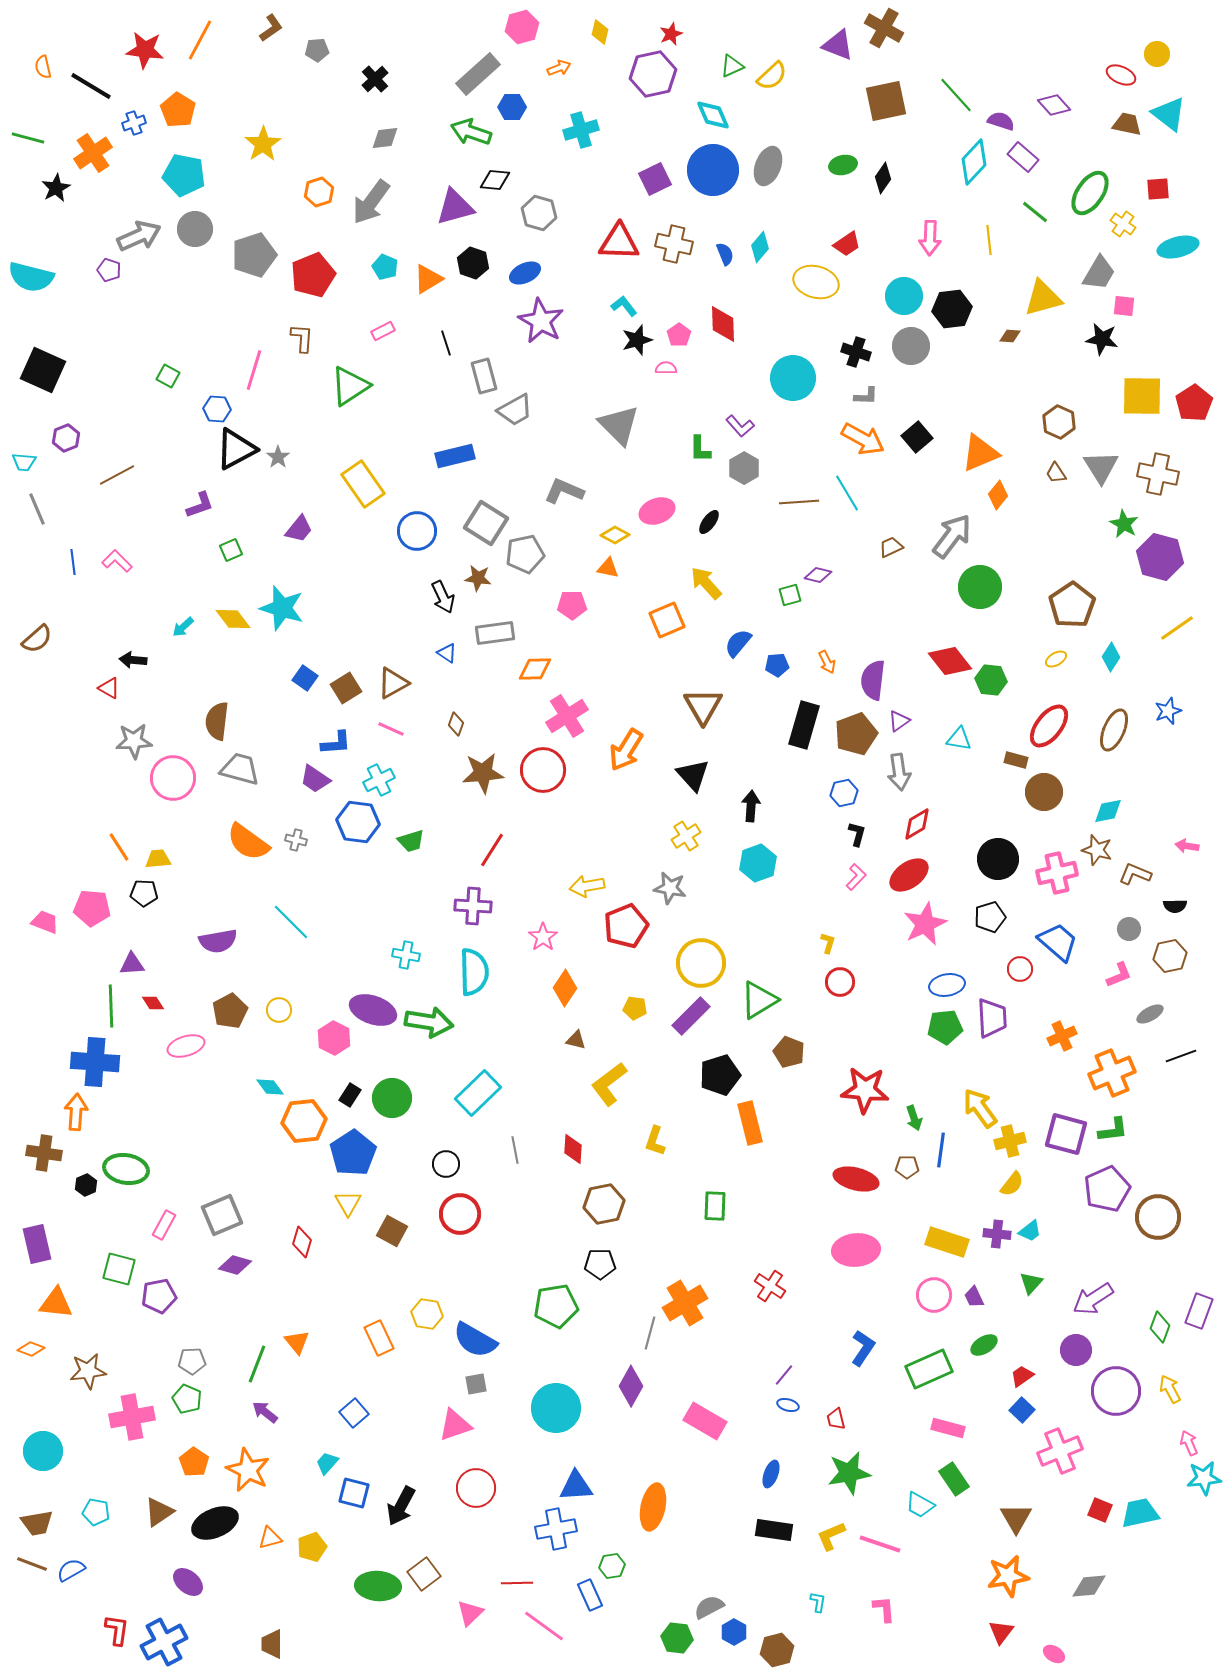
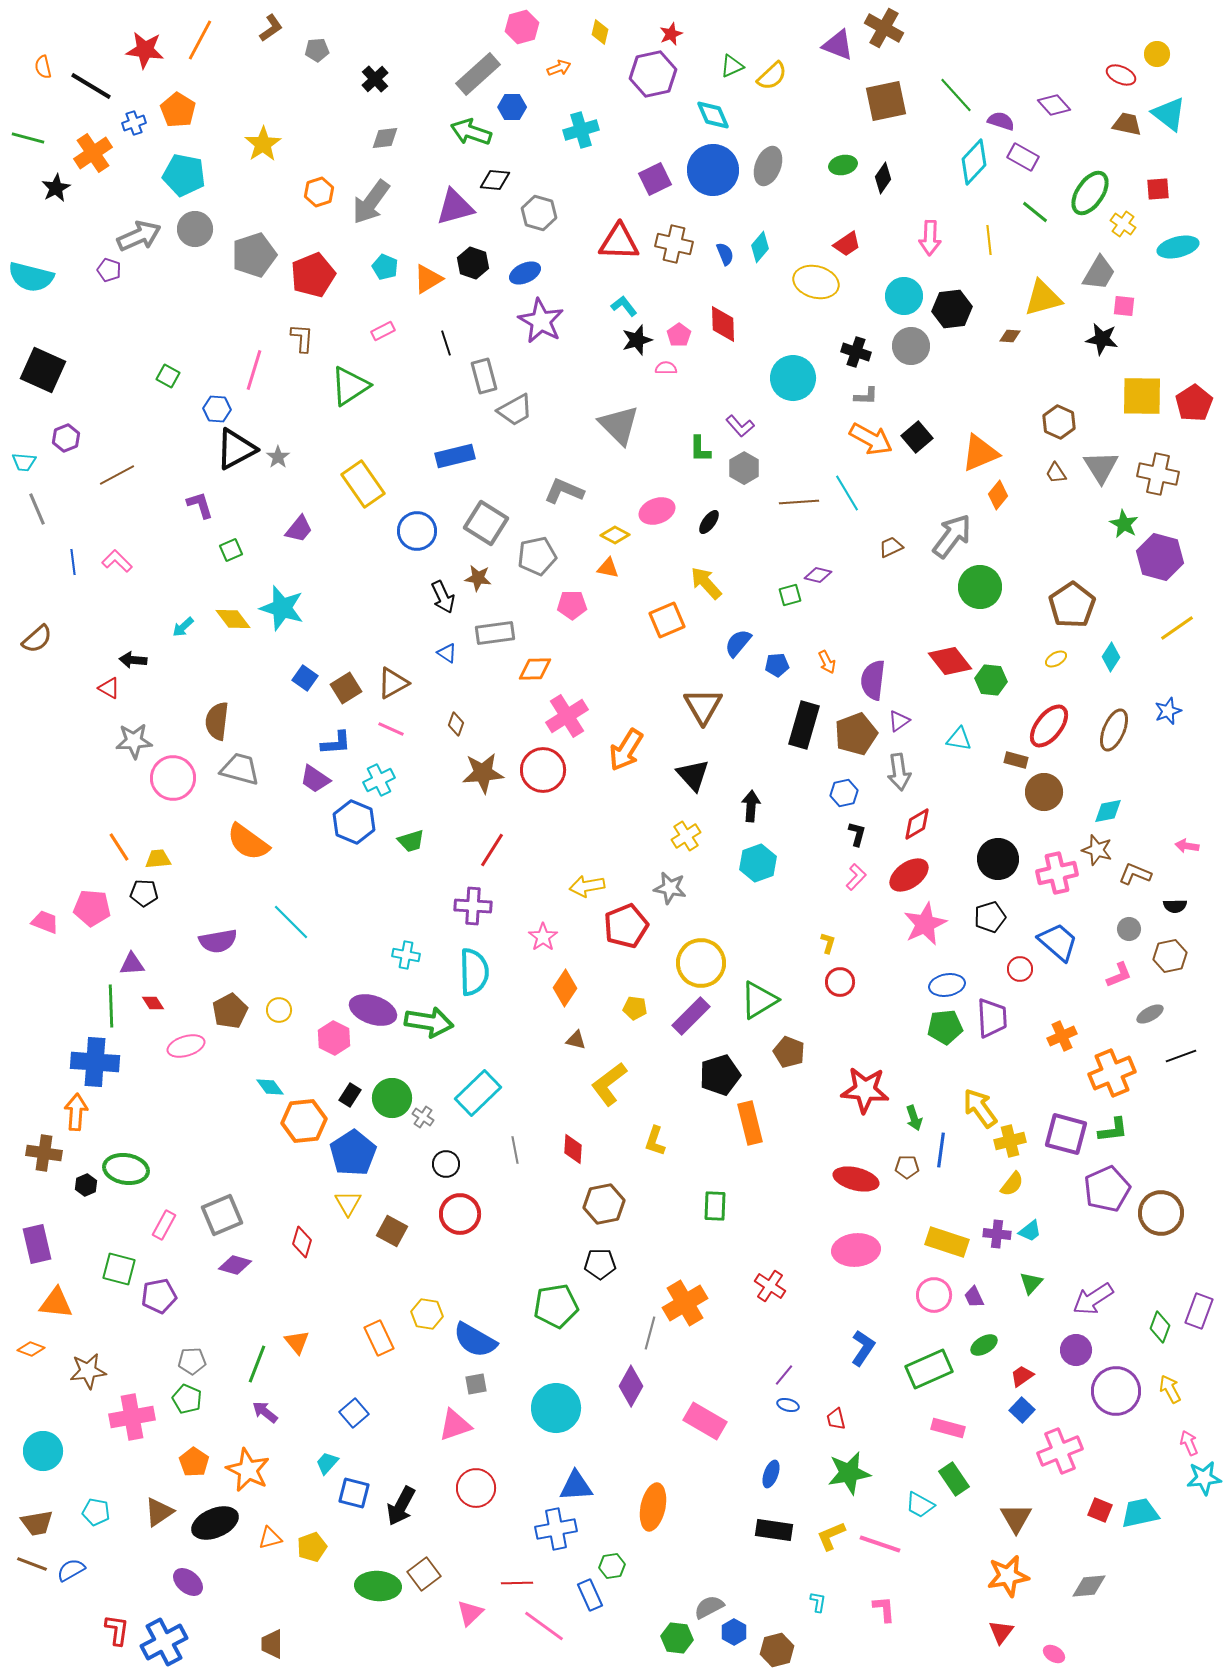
purple rectangle at (1023, 157): rotated 12 degrees counterclockwise
orange arrow at (863, 439): moved 8 px right
purple L-shape at (200, 505): rotated 88 degrees counterclockwise
gray pentagon at (525, 554): moved 12 px right, 2 px down
blue hexagon at (358, 822): moved 4 px left; rotated 15 degrees clockwise
gray cross at (296, 840): moved 127 px right, 277 px down; rotated 20 degrees clockwise
brown circle at (1158, 1217): moved 3 px right, 4 px up
